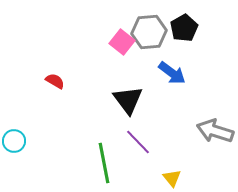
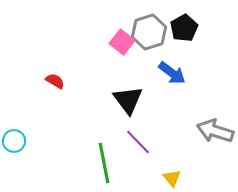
gray hexagon: rotated 12 degrees counterclockwise
